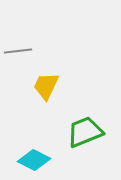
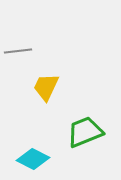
yellow trapezoid: moved 1 px down
cyan diamond: moved 1 px left, 1 px up
